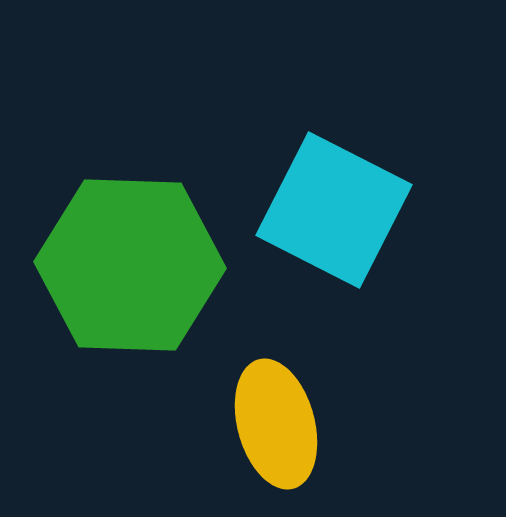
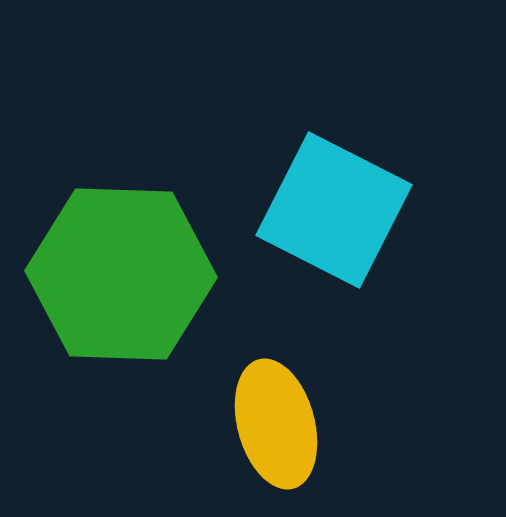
green hexagon: moved 9 px left, 9 px down
